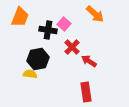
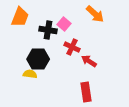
red cross: rotated 21 degrees counterclockwise
black hexagon: rotated 10 degrees clockwise
